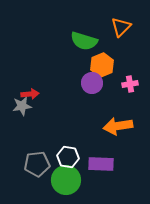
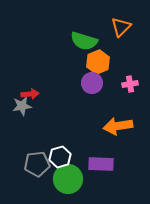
orange hexagon: moved 4 px left, 3 px up
white hexagon: moved 8 px left; rotated 25 degrees counterclockwise
green circle: moved 2 px right, 1 px up
